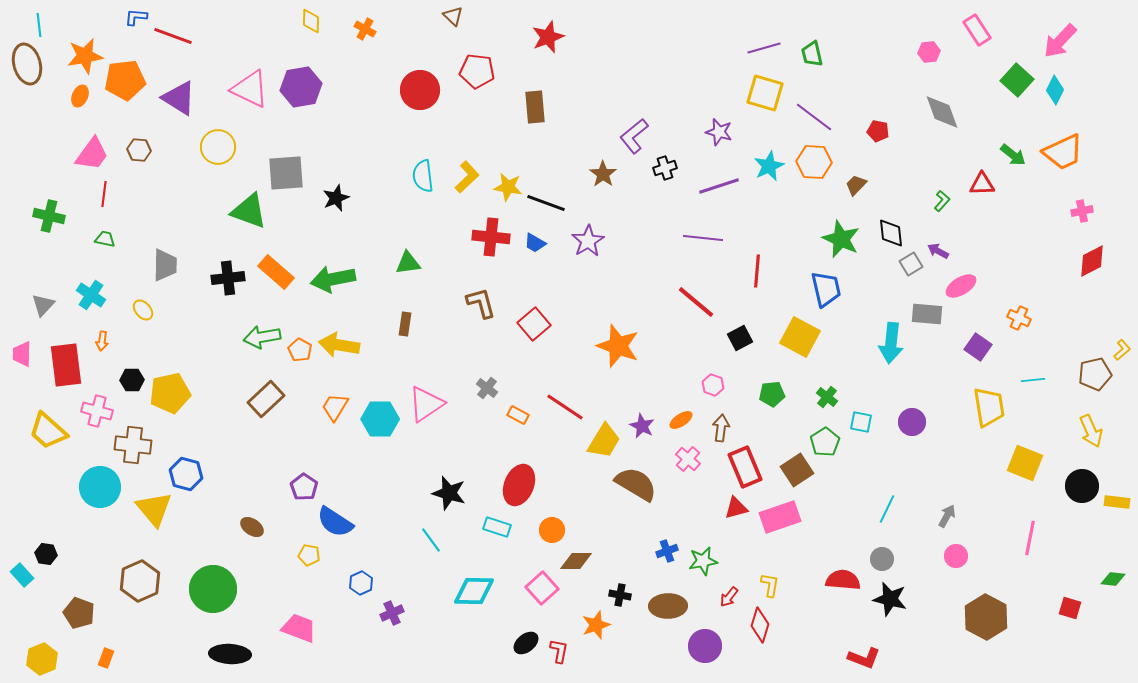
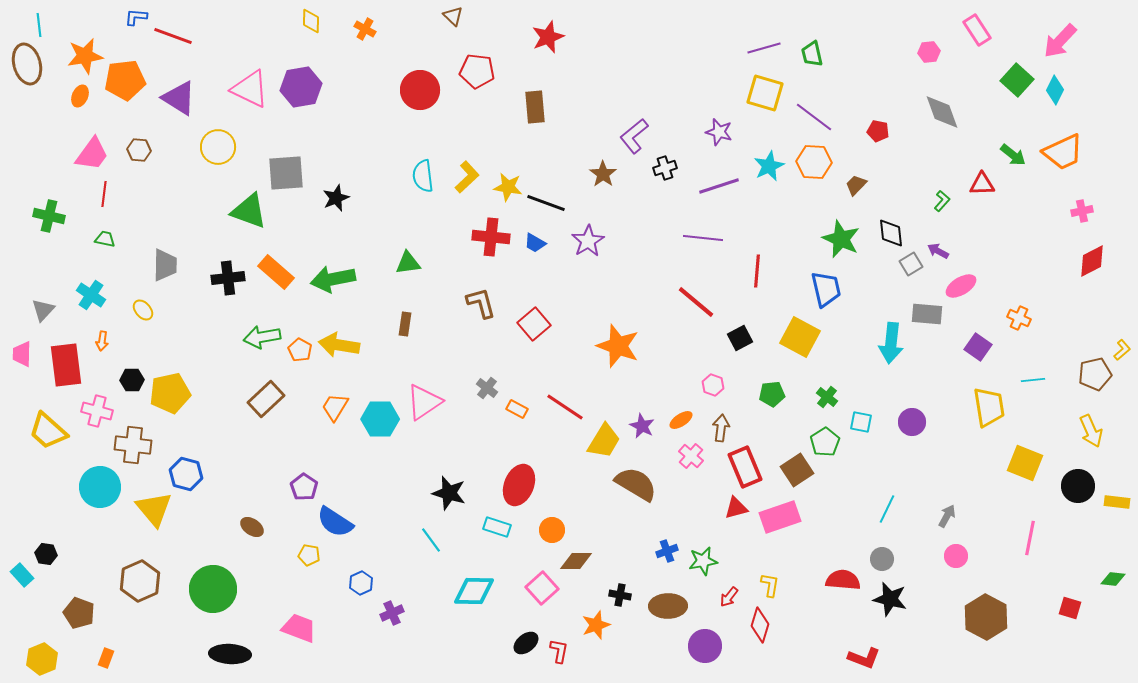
gray triangle at (43, 305): moved 5 px down
pink triangle at (426, 404): moved 2 px left, 2 px up
orange rectangle at (518, 415): moved 1 px left, 6 px up
pink cross at (688, 459): moved 3 px right, 3 px up
black circle at (1082, 486): moved 4 px left
